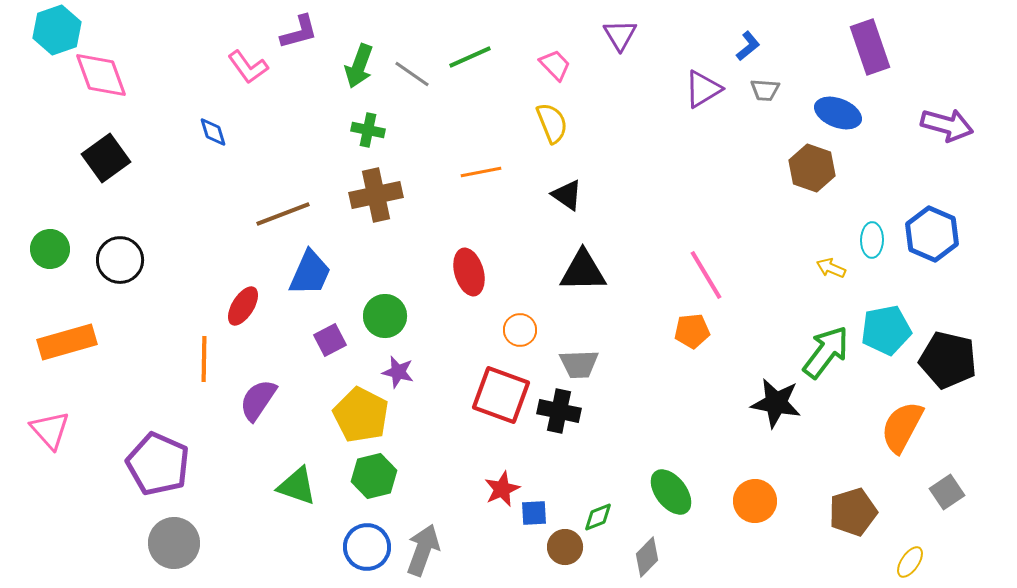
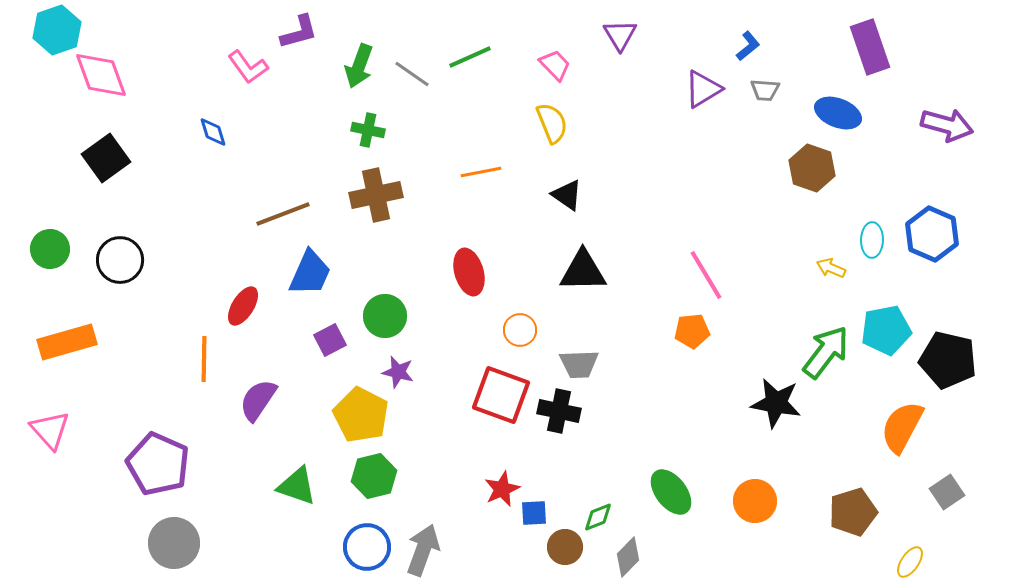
gray diamond at (647, 557): moved 19 px left
